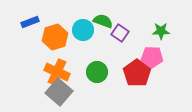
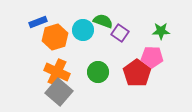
blue rectangle: moved 8 px right
green circle: moved 1 px right
